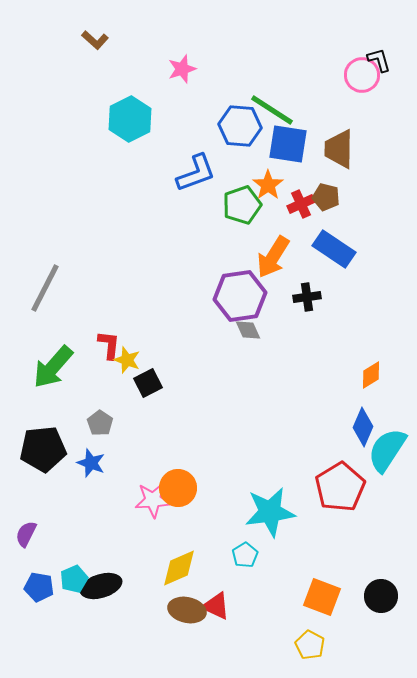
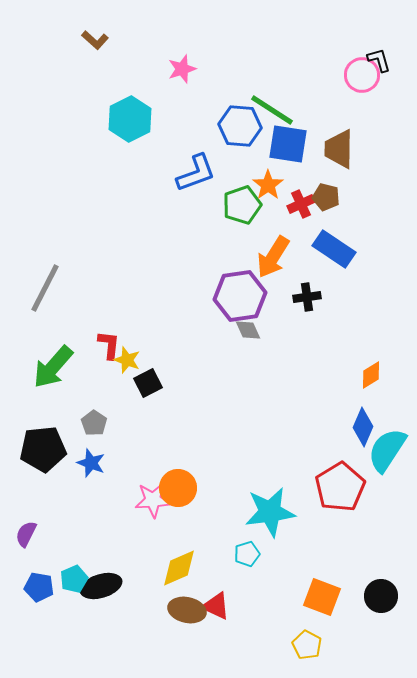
gray pentagon at (100, 423): moved 6 px left
cyan pentagon at (245, 555): moved 2 px right, 1 px up; rotated 15 degrees clockwise
yellow pentagon at (310, 645): moved 3 px left
